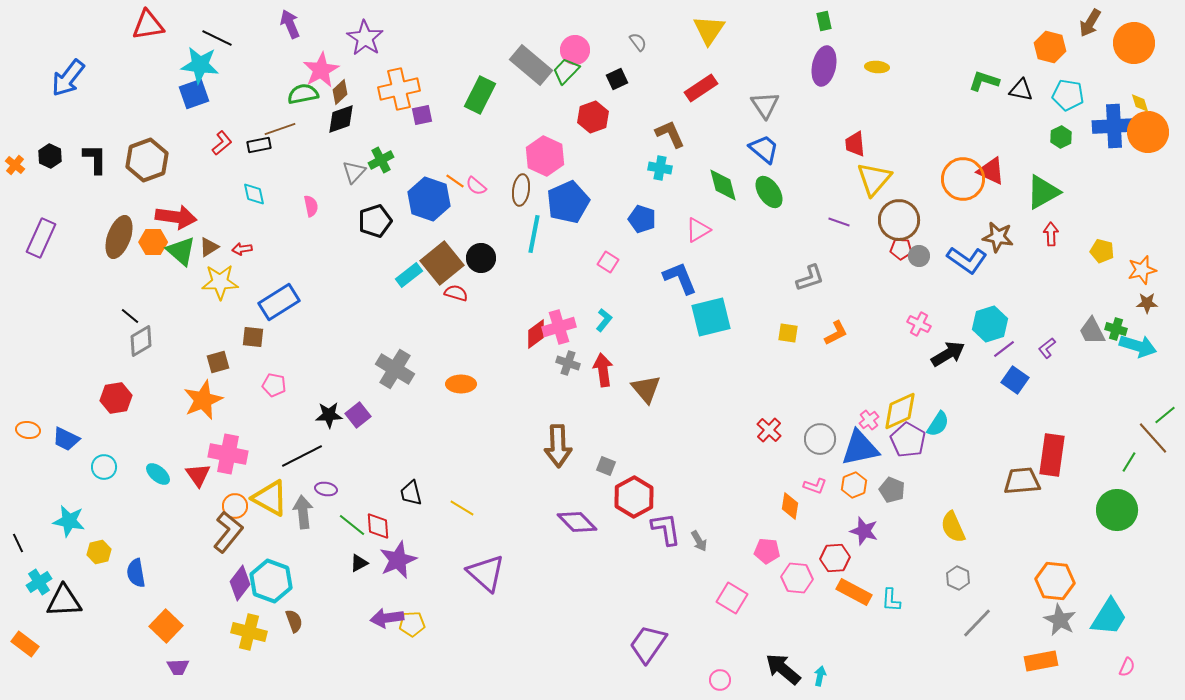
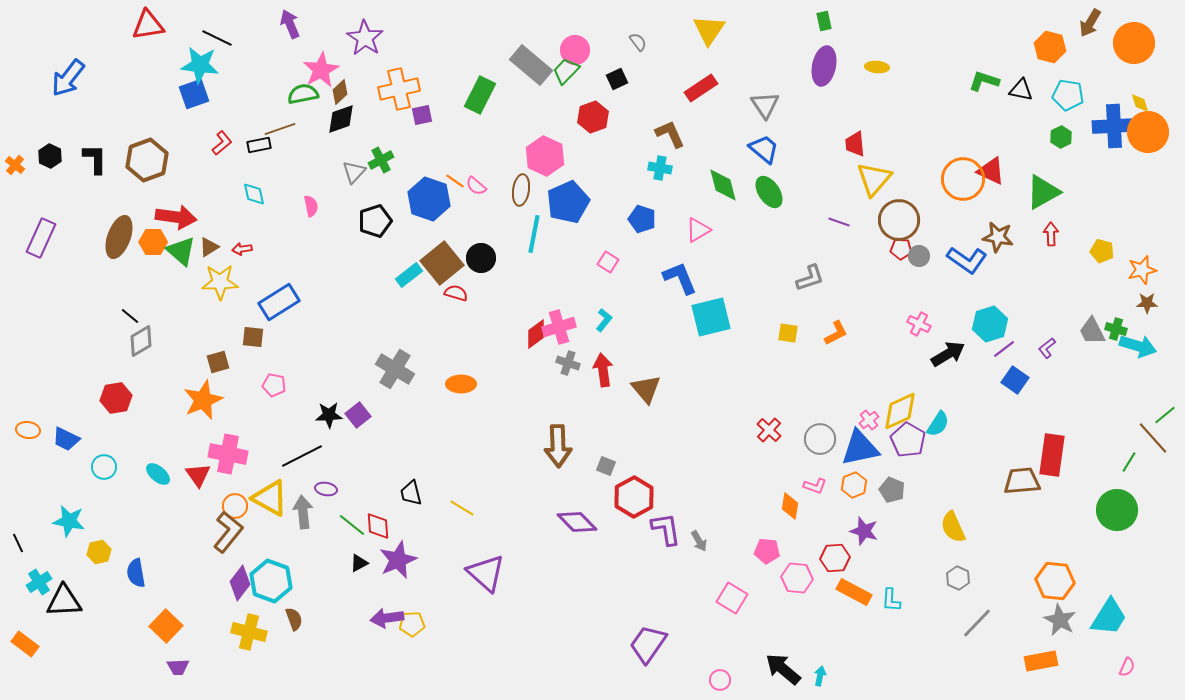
brown semicircle at (294, 621): moved 2 px up
